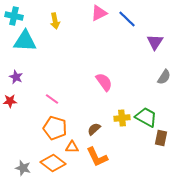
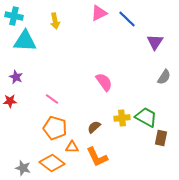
brown semicircle: moved 2 px up
orange diamond: moved 1 px left
